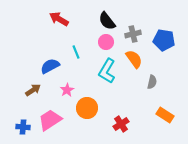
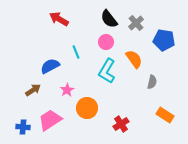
black semicircle: moved 2 px right, 2 px up
gray cross: moved 3 px right, 11 px up; rotated 28 degrees counterclockwise
